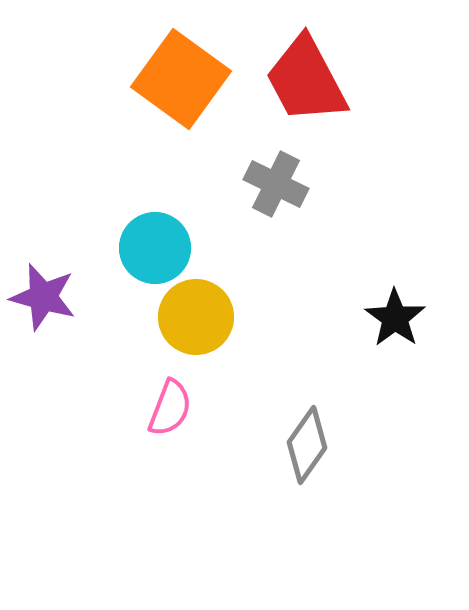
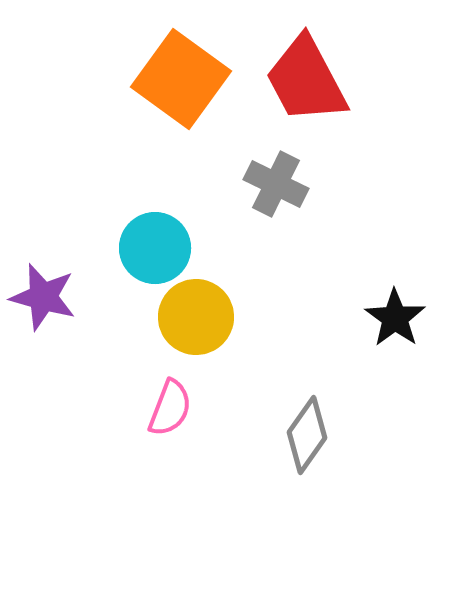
gray diamond: moved 10 px up
